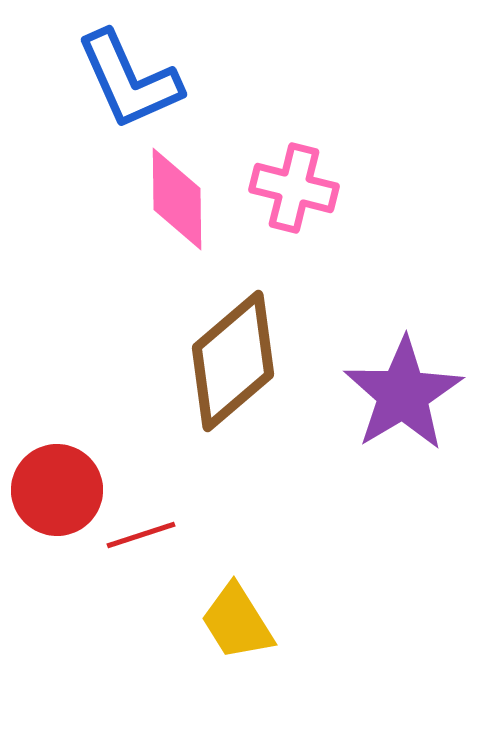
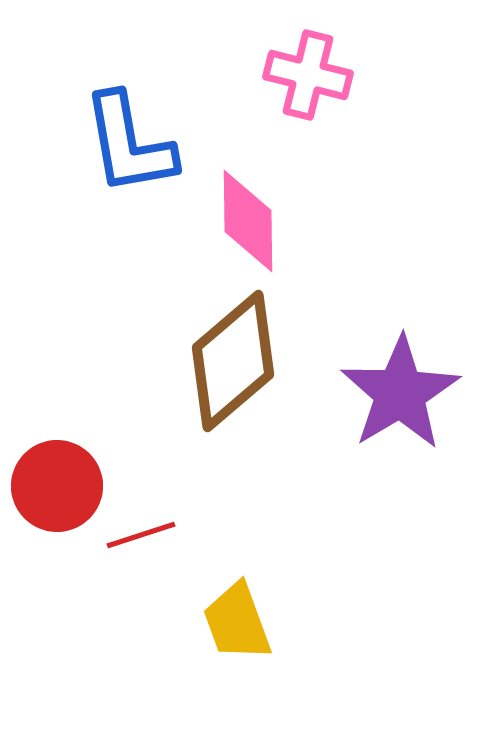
blue L-shape: moved 64 px down; rotated 14 degrees clockwise
pink cross: moved 14 px right, 113 px up
pink diamond: moved 71 px right, 22 px down
purple star: moved 3 px left, 1 px up
red circle: moved 4 px up
yellow trapezoid: rotated 12 degrees clockwise
